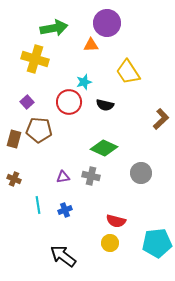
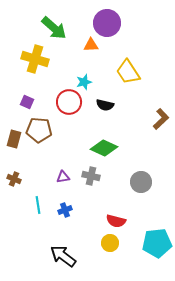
green arrow: rotated 52 degrees clockwise
purple square: rotated 24 degrees counterclockwise
gray circle: moved 9 px down
